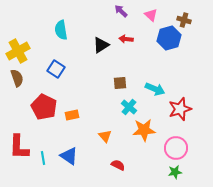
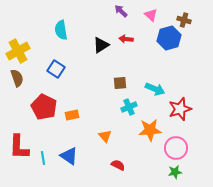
cyan cross: rotated 28 degrees clockwise
orange star: moved 6 px right
